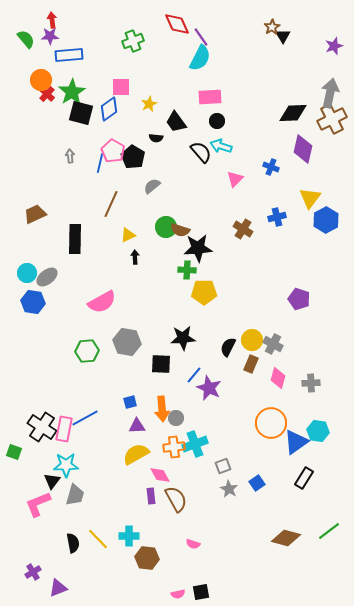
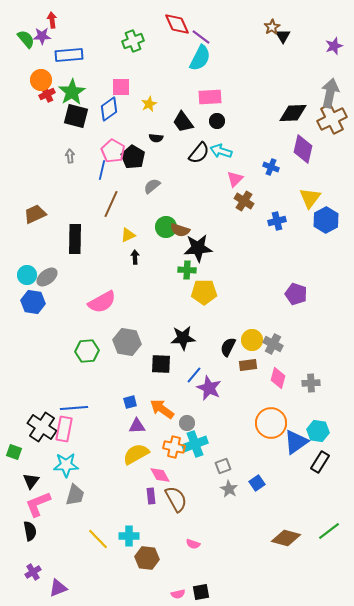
purple star at (50, 36): moved 8 px left
purple line at (201, 37): rotated 18 degrees counterclockwise
red cross at (47, 94): rotated 21 degrees clockwise
black square at (81, 113): moved 5 px left, 3 px down
black trapezoid at (176, 122): moved 7 px right
cyan arrow at (221, 146): moved 5 px down
black semicircle at (201, 152): moved 2 px left, 1 px down; rotated 80 degrees clockwise
blue line at (100, 163): moved 2 px right, 7 px down
blue cross at (277, 217): moved 4 px down
brown cross at (243, 229): moved 1 px right, 28 px up
cyan circle at (27, 273): moved 2 px down
purple pentagon at (299, 299): moved 3 px left, 5 px up
brown rectangle at (251, 364): moved 3 px left, 1 px down; rotated 60 degrees clockwise
orange arrow at (162, 409): rotated 130 degrees clockwise
blue line at (85, 418): moved 11 px left, 10 px up; rotated 24 degrees clockwise
gray circle at (176, 418): moved 11 px right, 5 px down
orange cross at (174, 447): rotated 20 degrees clockwise
black rectangle at (304, 478): moved 16 px right, 16 px up
black triangle at (52, 481): moved 21 px left
black semicircle at (73, 543): moved 43 px left, 12 px up
